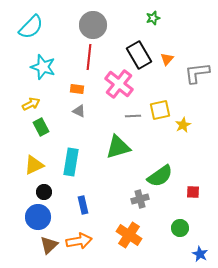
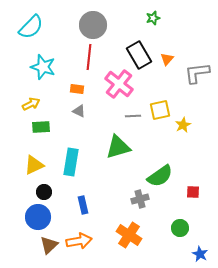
green rectangle: rotated 66 degrees counterclockwise
